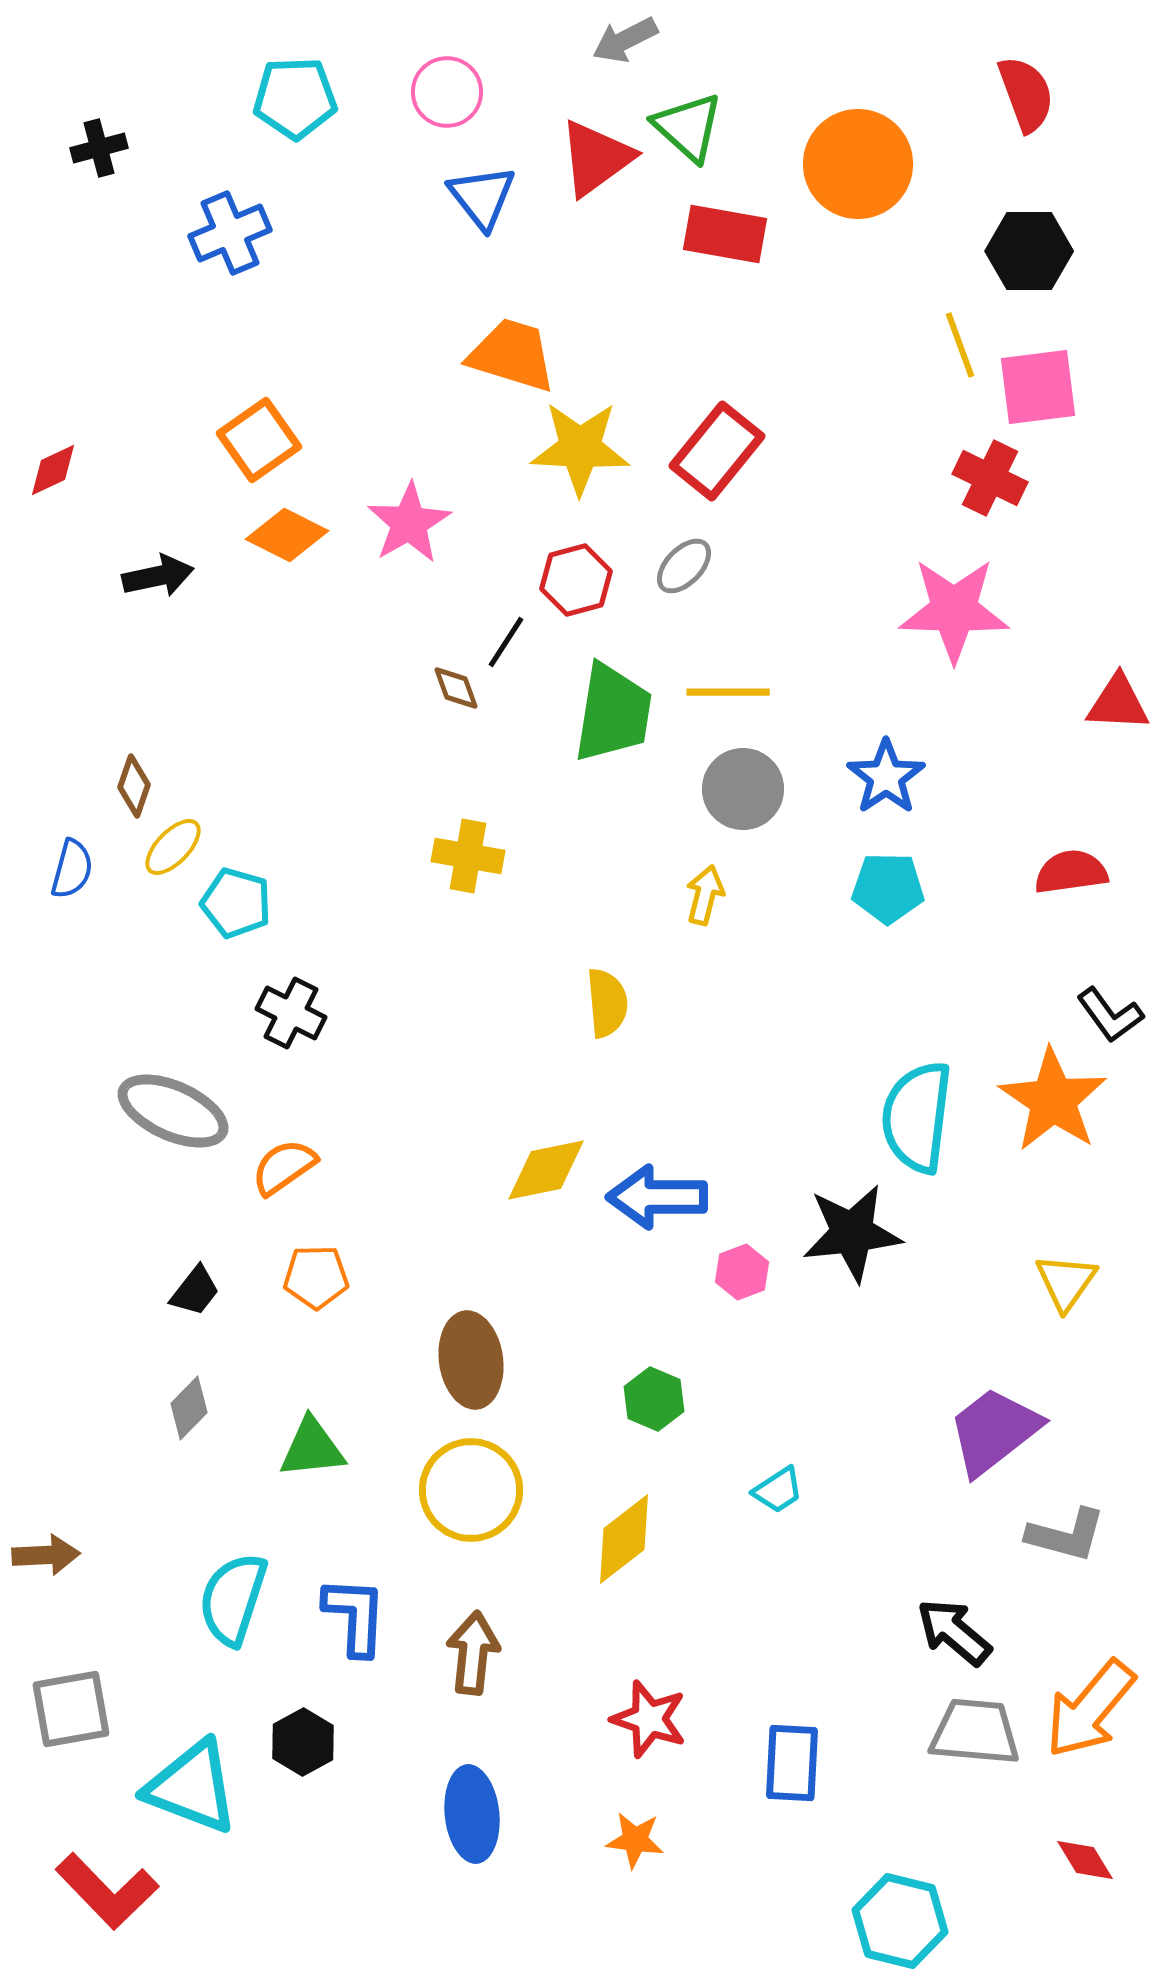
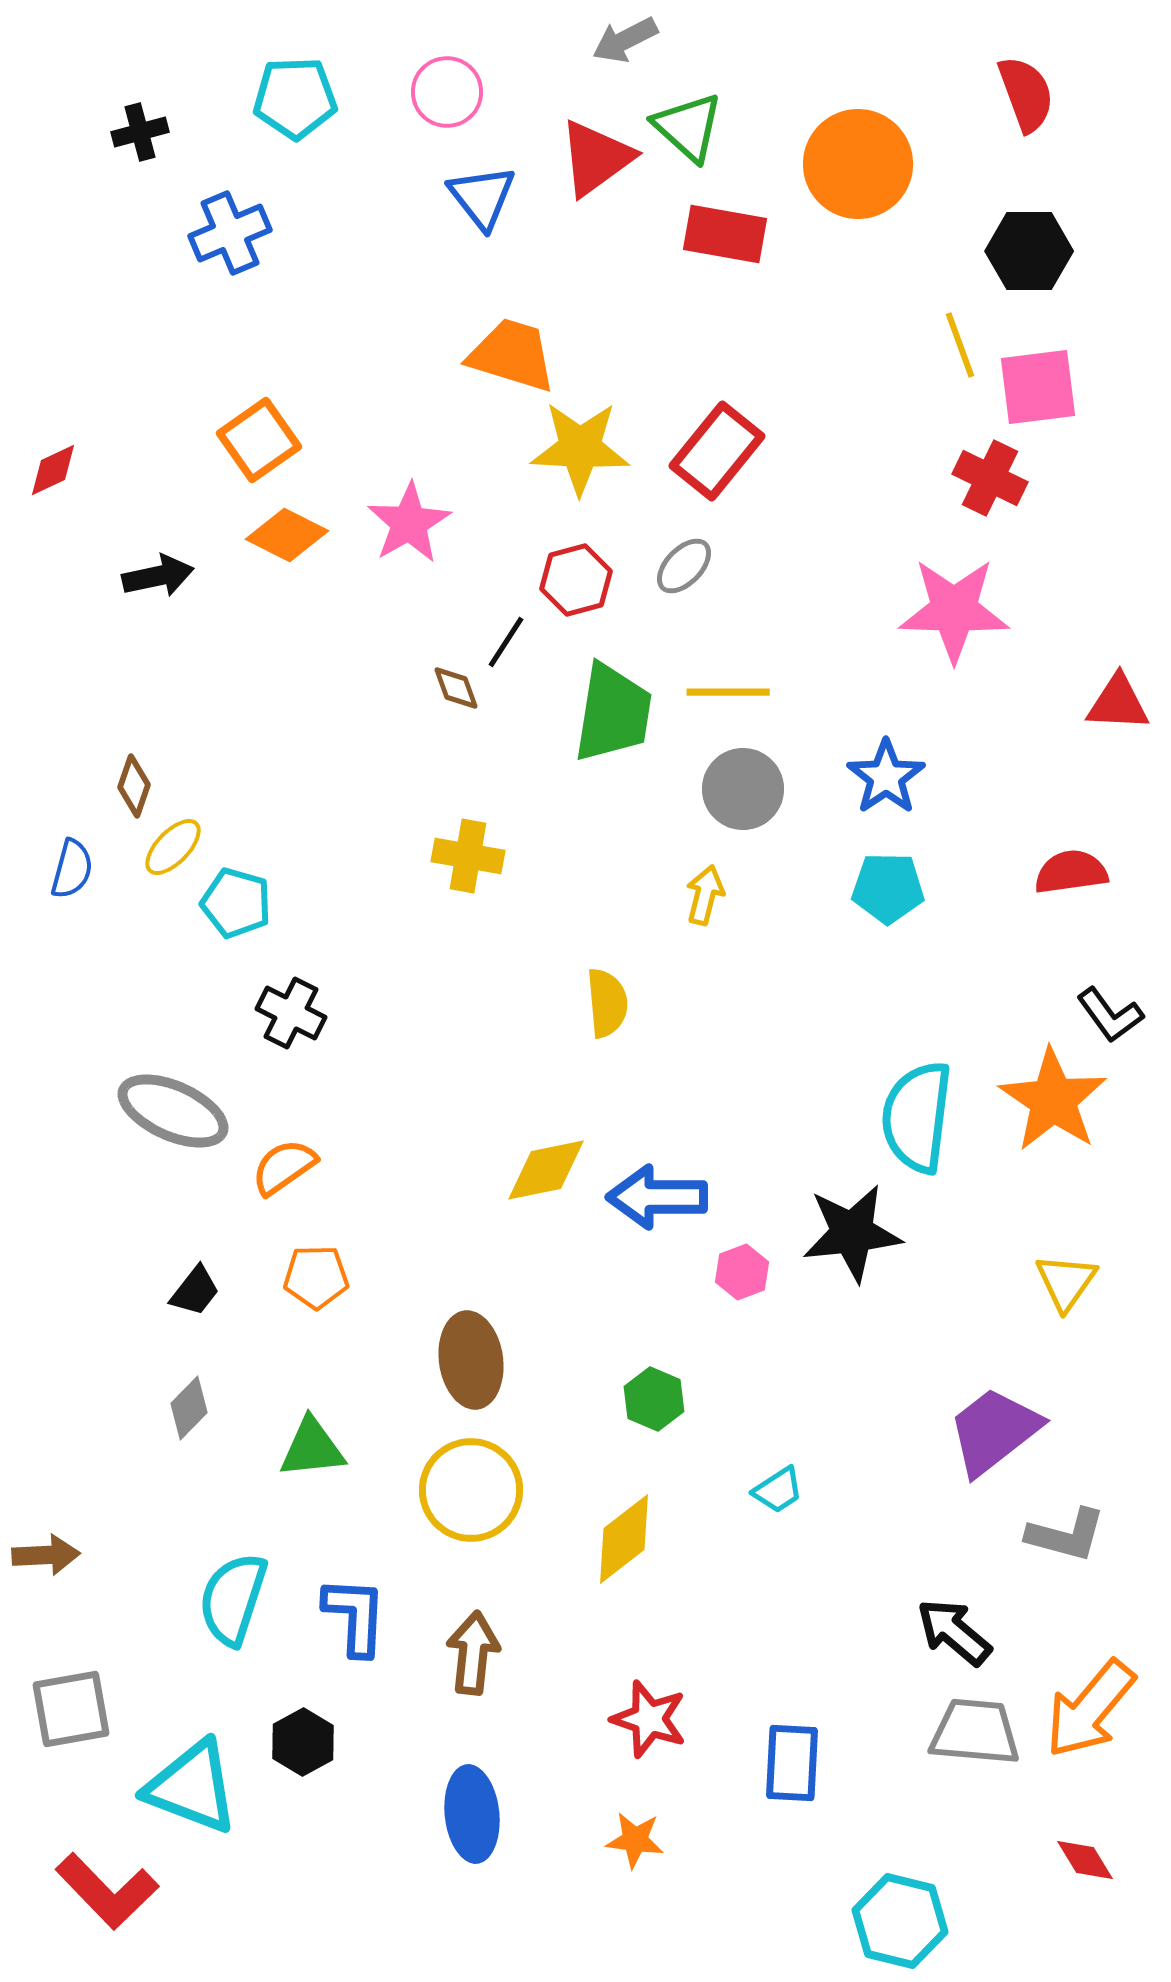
black cross at (99, 148): moved 41 px right, 16 px up
